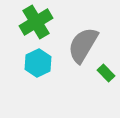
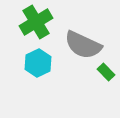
gray semicircle: rotated 96 degrees counterclockwise
green rectangle: moved 1 px up
